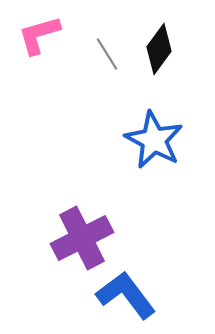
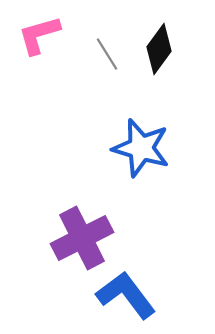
blue star: moved 13 px left, 8 px down; rotated 12 degrees counterclockwise
